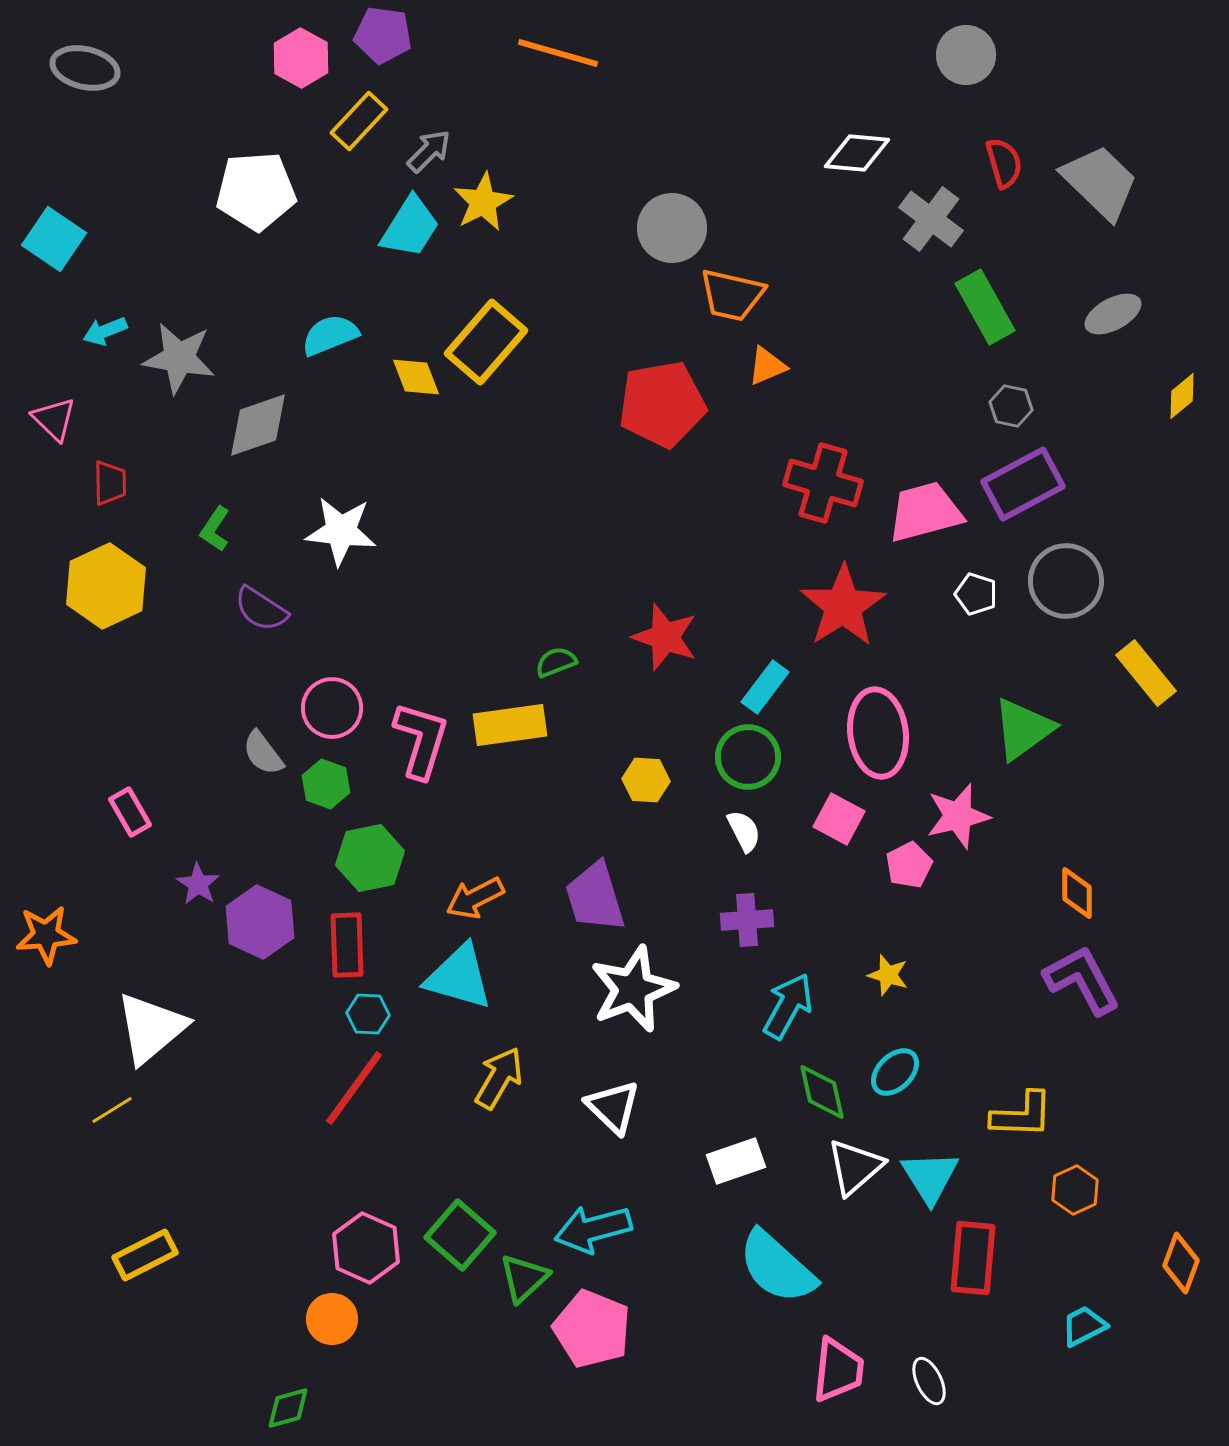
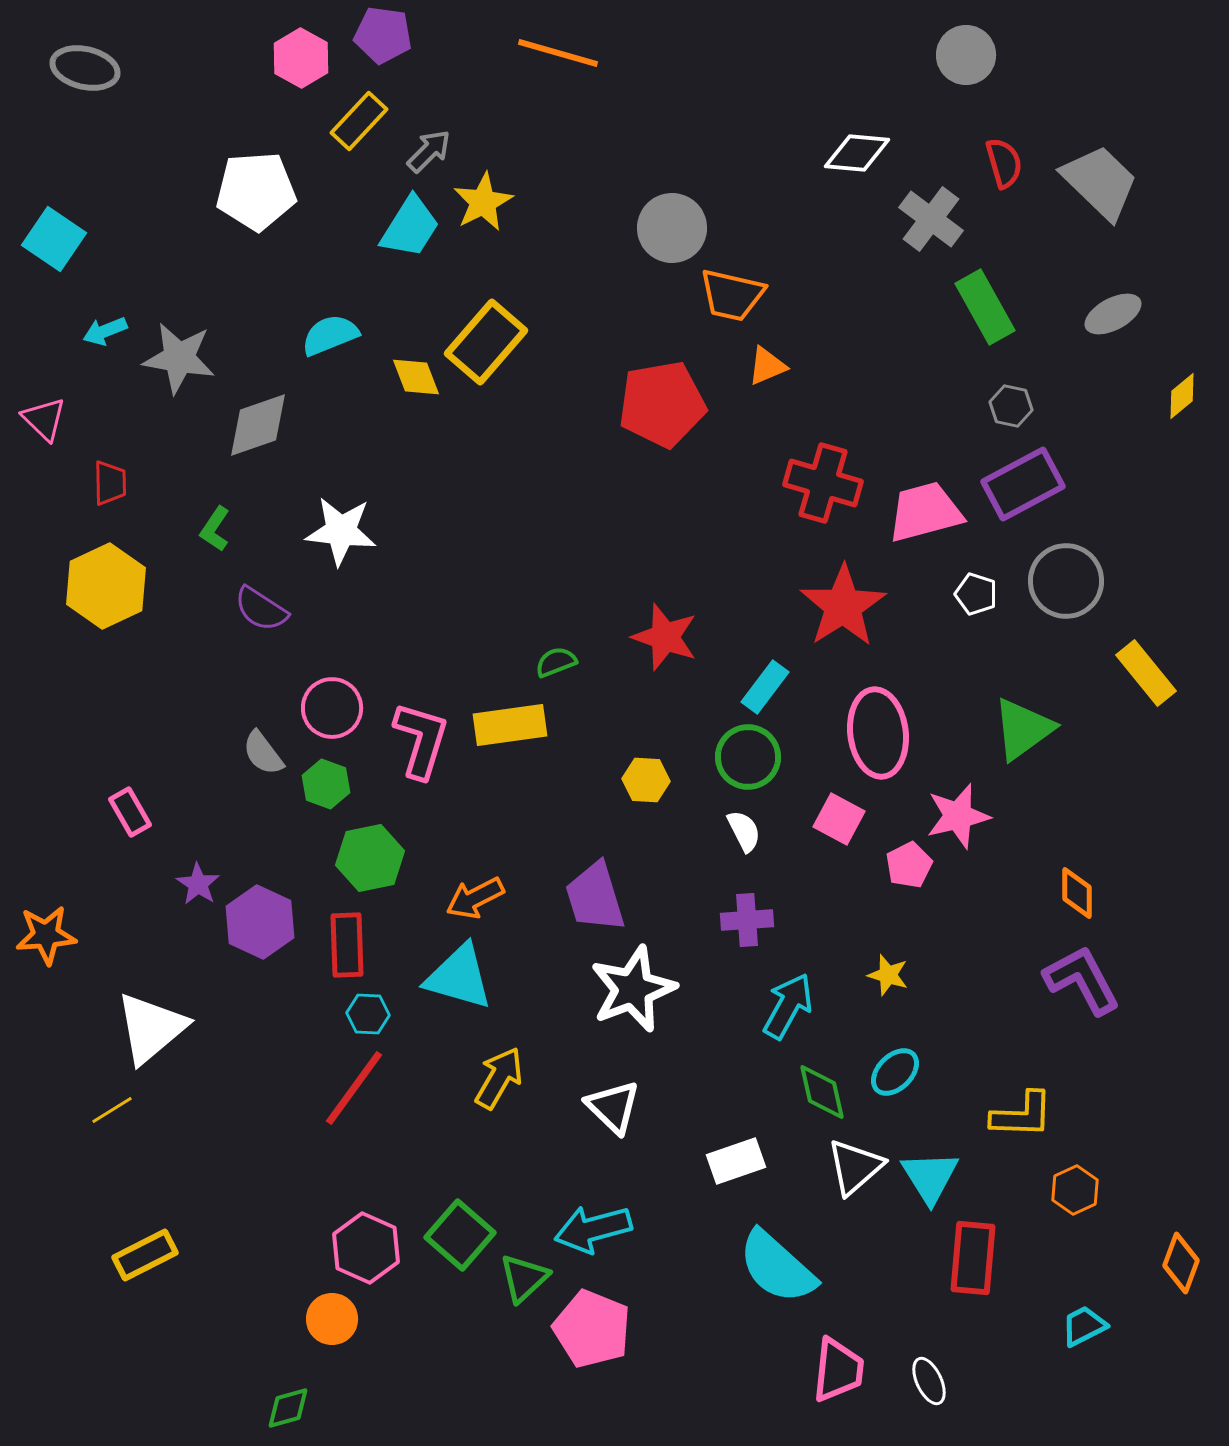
pink triangle at (54, 419): moved 10 px left
